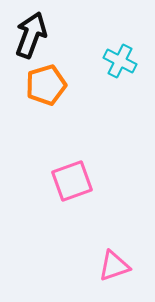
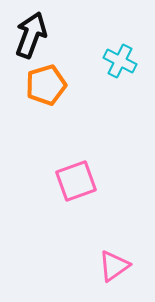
pink square: moved 4 px right
pink triangle: rotated 16 degrees counterclockwise
